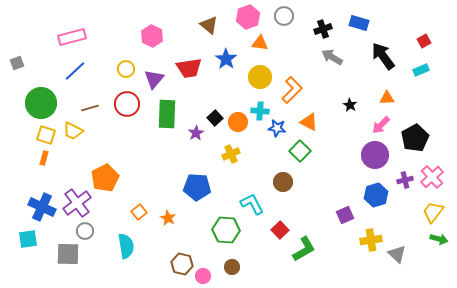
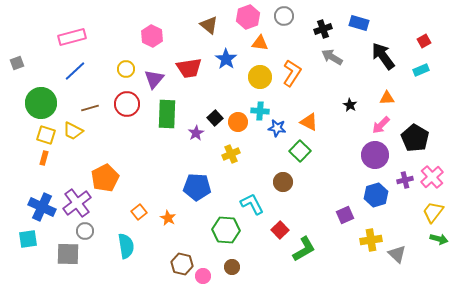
orange L-shape at (292, 90): moved 17 px up; rotated 12 degrees counterclockwise
black pentagon at (415, 138): rotated 12 degrees counterclockwise
